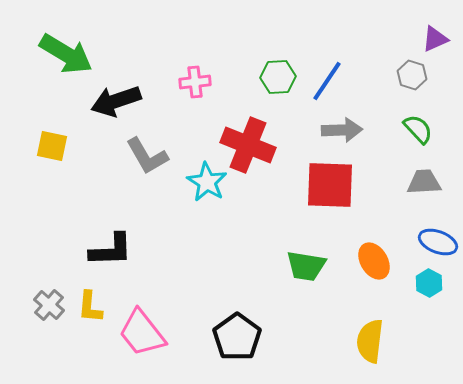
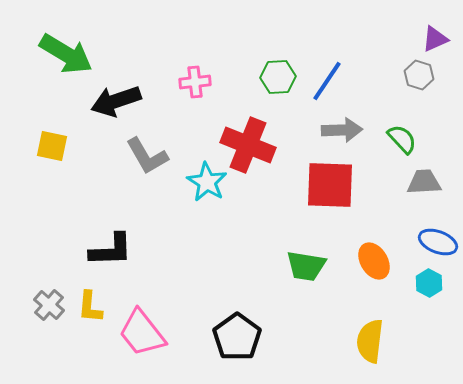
gray hexagon: moved 7 px right
green semicircle: moved 16 px left, 10 px down
